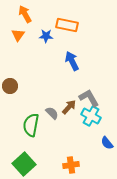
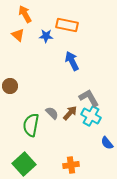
orange triangle: rotated 24 degrees counterclockwise
brown arrow: moved 1 px right, 6 px down
